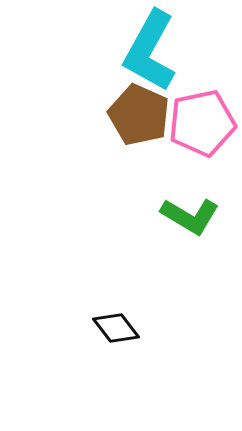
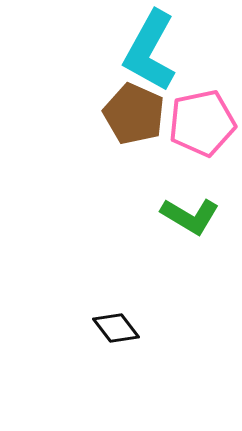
brown pentagon: moved 5 px left, 1 px up
